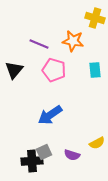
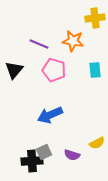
yellow cross: rotated 24 degrees counterclockwise
blue arrow: rotated 10 degrees clockwise
